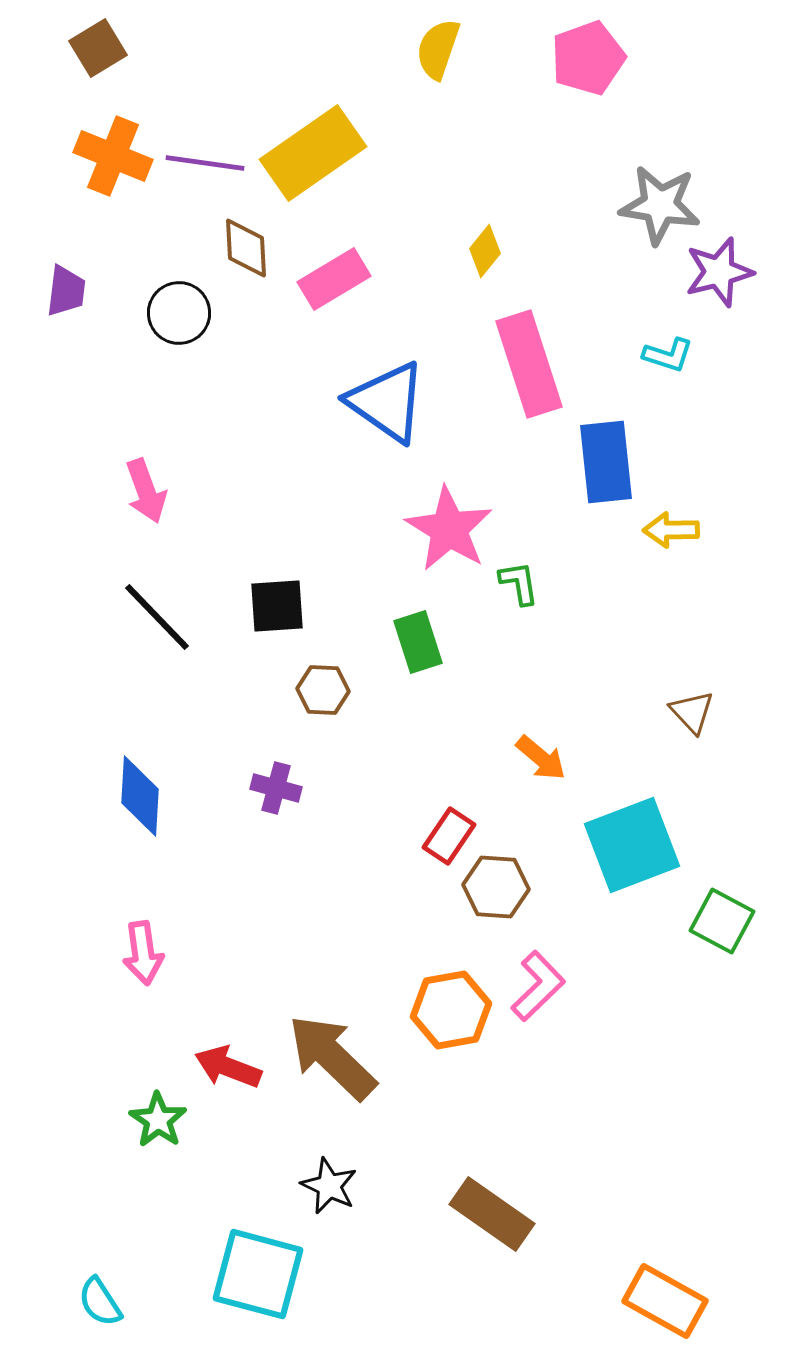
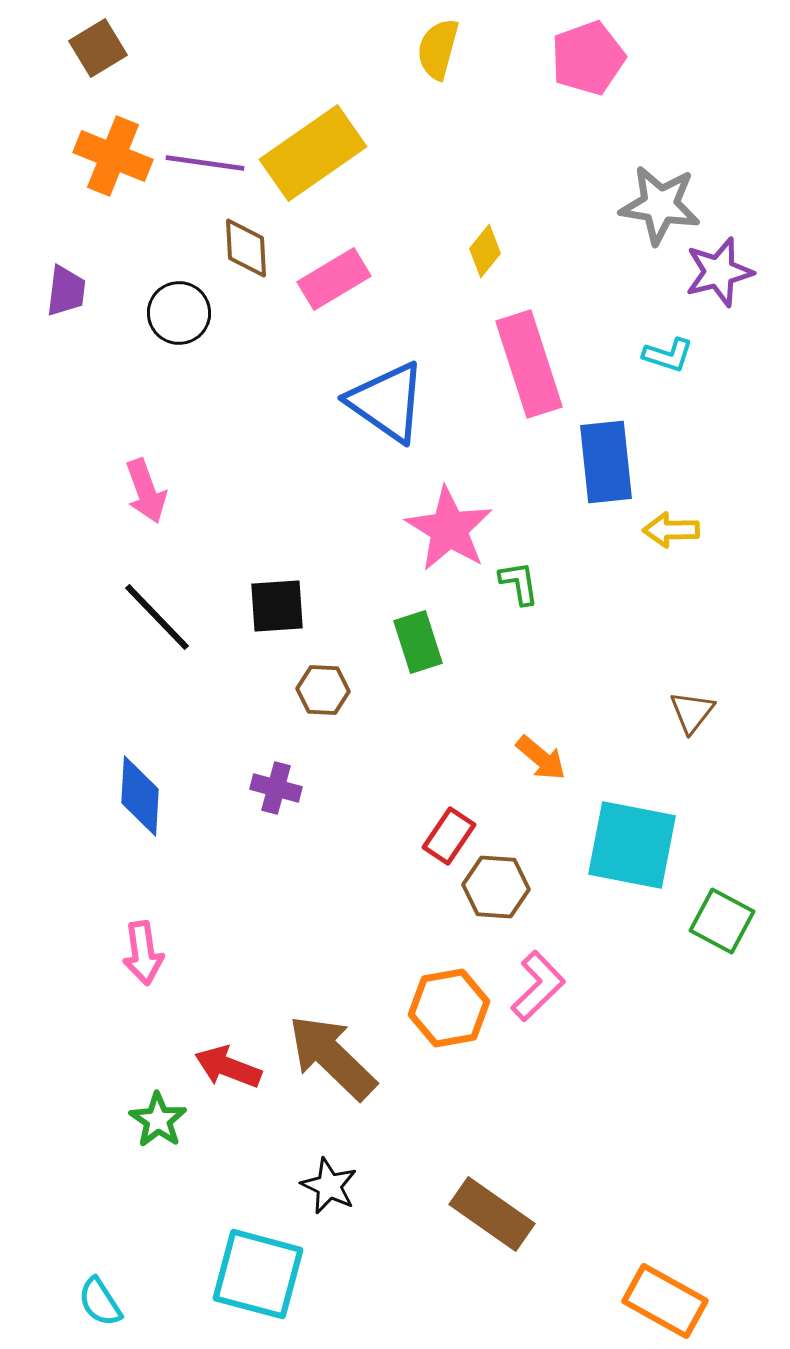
yellow semicircle at (438, 49): rotated 4 degrees counterclockwise
brown triangle at (692, 712): rotated 21 degrees clockwise
cyan square at (632, 845): rotated 32 degrees clockwise
orange hexagon at (451, 1010): moved 2 px left, 2 px up
